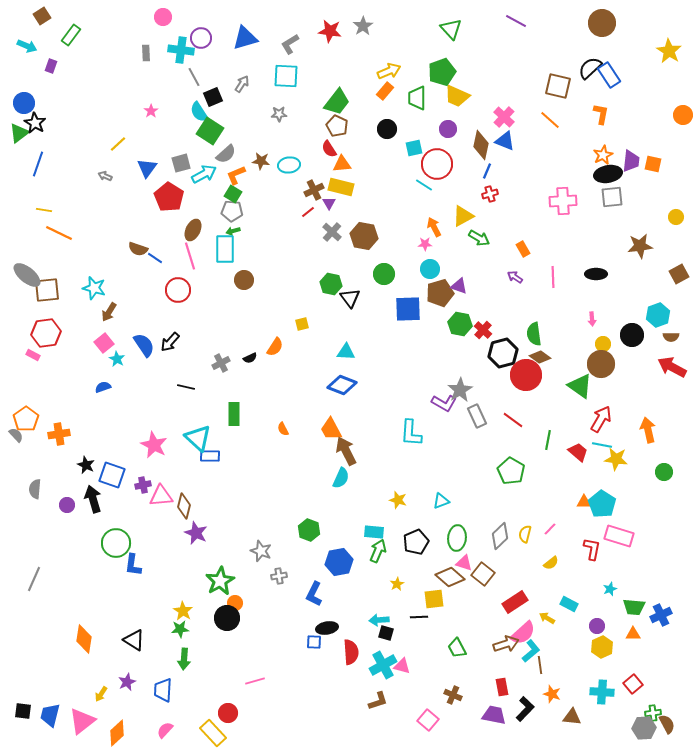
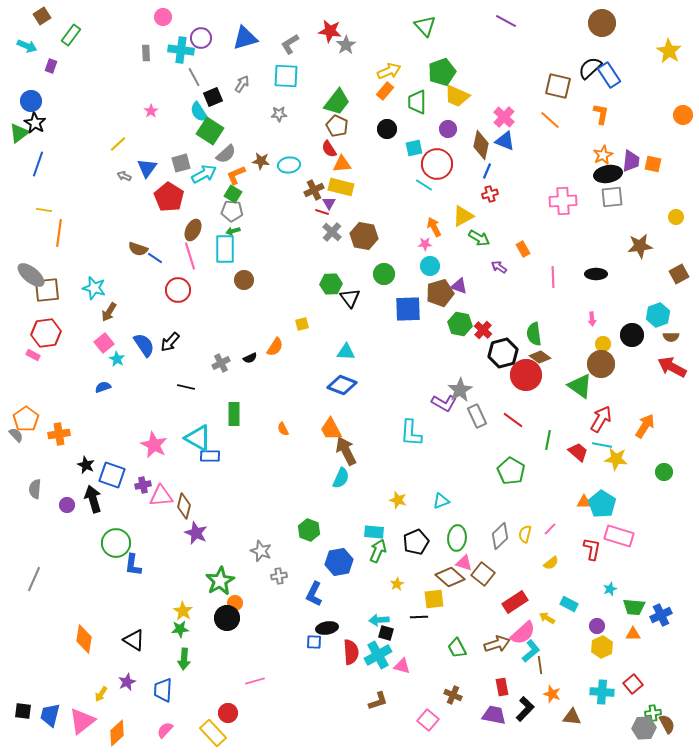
purple line at (516, 21): moved 10 px left
gray star at (363, 26): moved 17 px left, 19 px down
green triangle at (451, 29): moved 26 px left, 3 px up
green trapezoid at (417, 98): moved 4 px down
blue circle at (24, 103): moved 7 px right, 2 px up
gray arrow at (105, 176): moved 19 px right
red line at (308, 212): moved 14 px right; rotated 56 degrees clockwise
orange line at (59, 233): rotated 72 degrees clockwise
cyan circle at (430, 269): moved 3 px up
gray ellipse at (27, 275): moved 4 px right
purple arrow at (515, 277): moved 16 px left, 10 px up
green hexagon at (331, 284): rotated 15 degrees counterclockwise
orange arrow at (648, 430): moved 3 px left, 4 px up; rotated 45 degrees clockwise
cyan triangle at (198, 438): rotated 12 degrees counterclockwise
brown arrow at (506, 644): moved 9 px left
cyan cross at (383, 665): moved 5 px left, 10 px up
